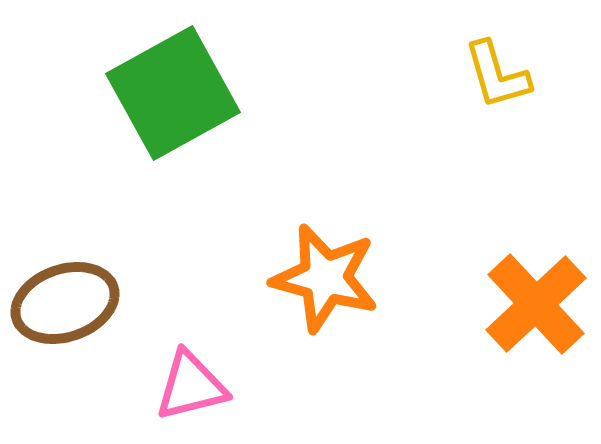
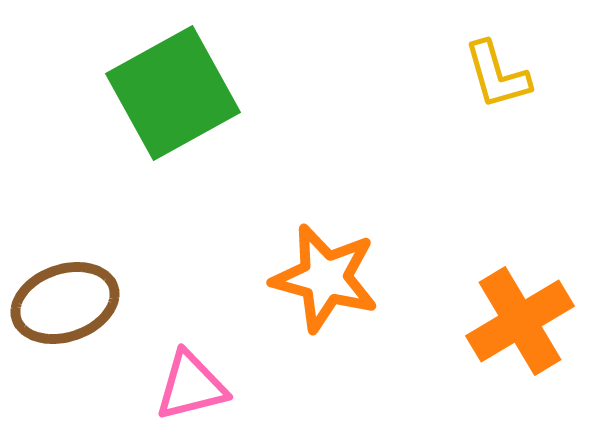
orange cross: moved 16 px left, 17 px down; rotated 12 degrees clockwise
